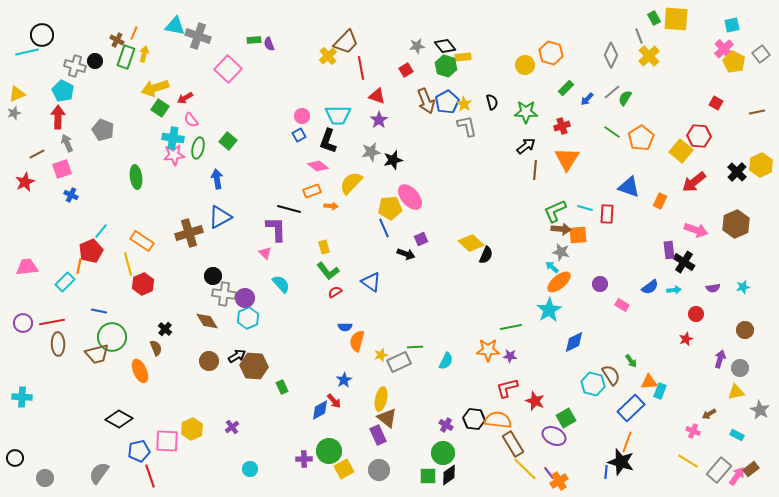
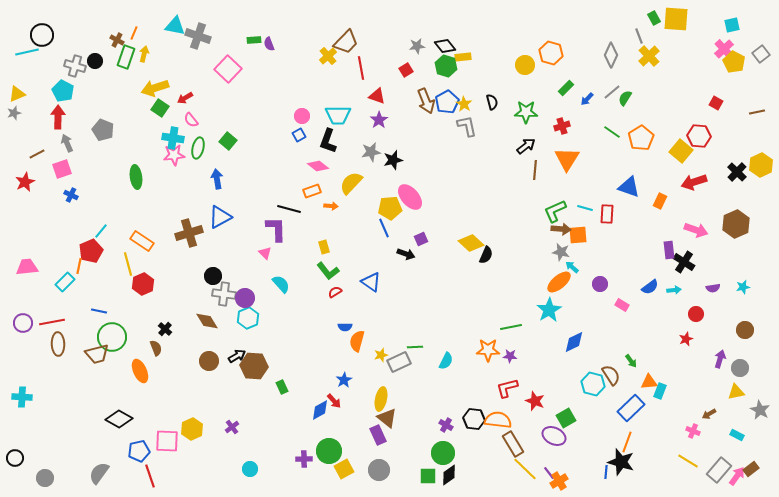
red arrow at (694, 182): rotated 20 degrees clockwise
cyan arrow at (552, 267): moved 20 px right
